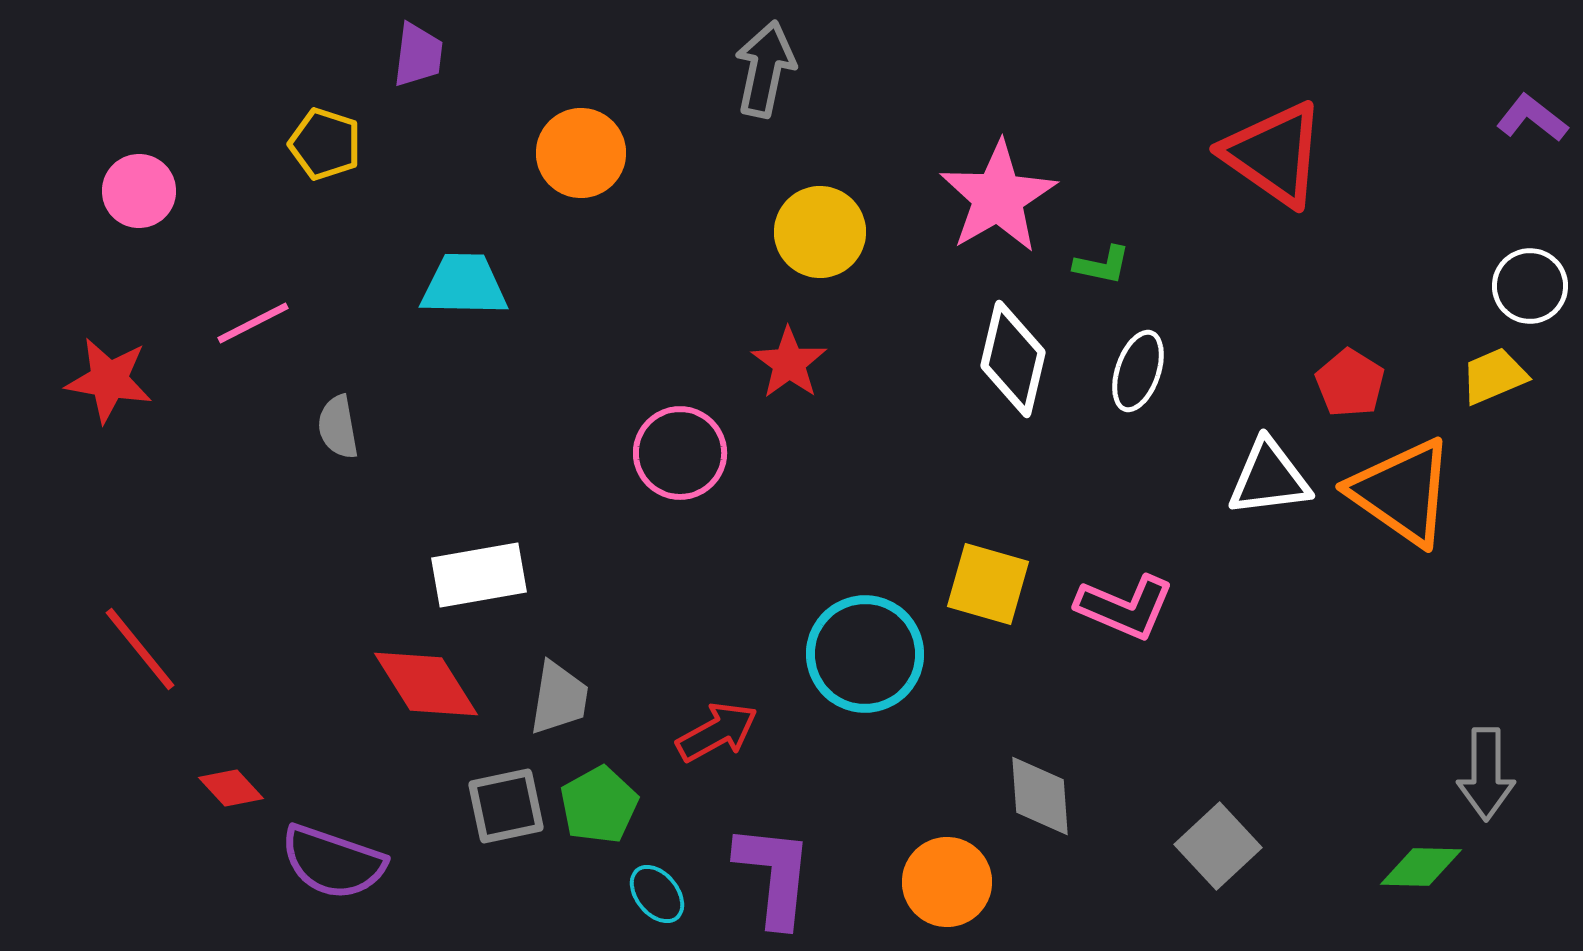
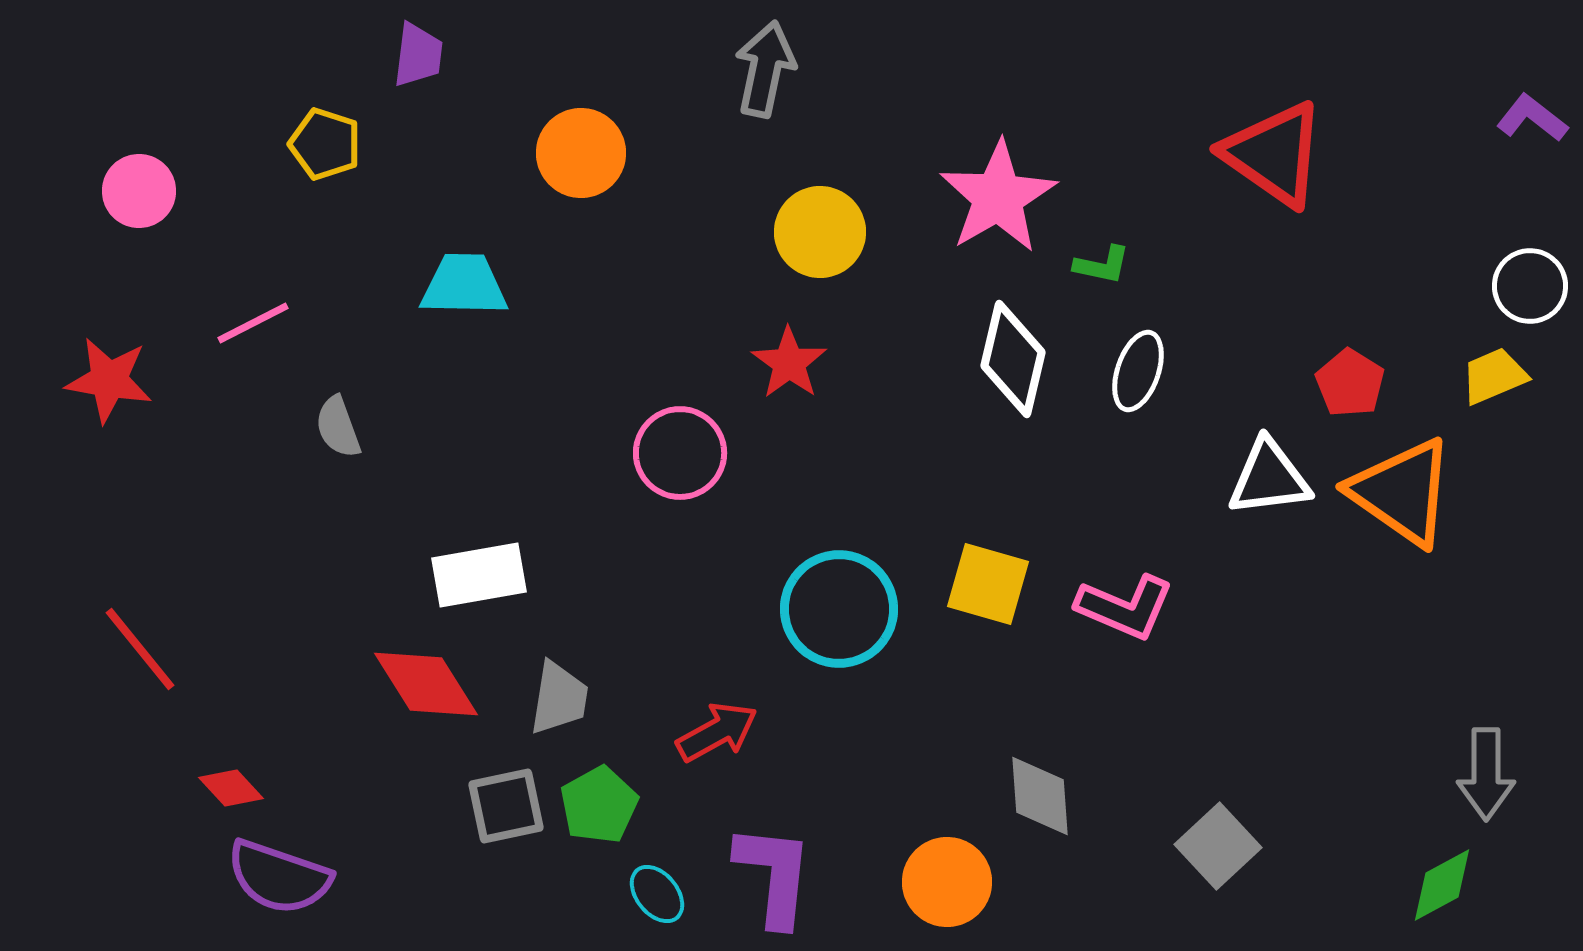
gray semicircle at (338, 427): rotated 10 degrees counterclockwise
cyan circle at (865, 654): moved 26 px left, 45 px up
purple semicircle at (333, 862): moved 54 px left, 15 px down
green diamond at (1421, 867): moved 21 px right, 18 px down; rotated 30 degrees counterclockwise
